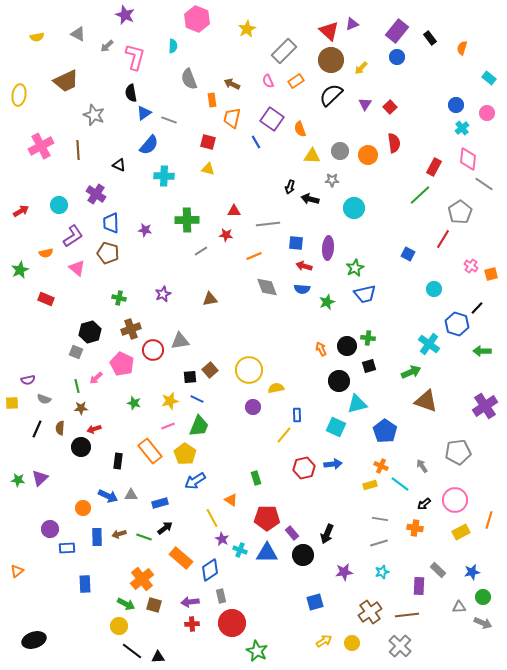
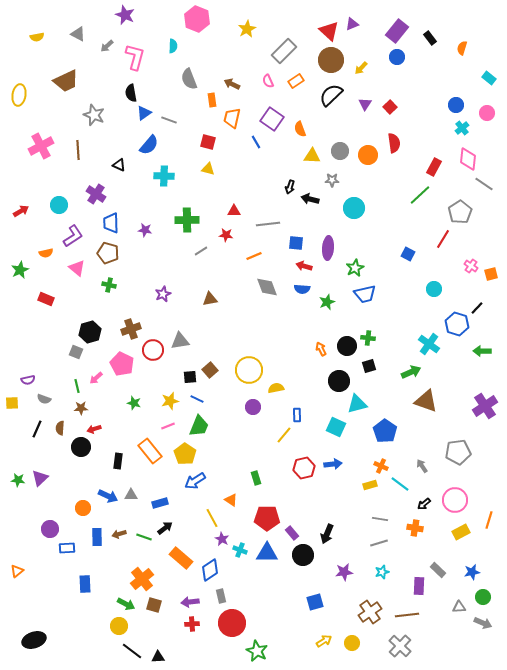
green cross at (119, 298): moved 10 px left, 13 px up
